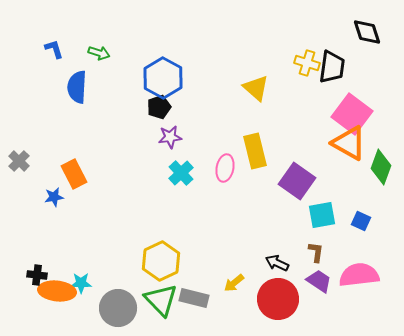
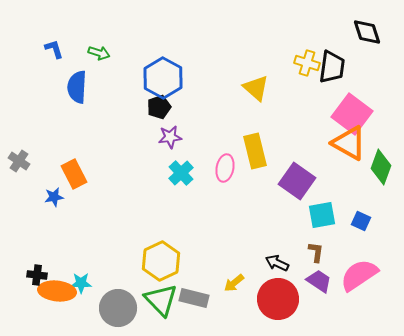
gray cross: rotated 10 degrees counterclockwise
pink semicircle: rotated 27 degrees counterclockwise
